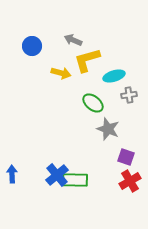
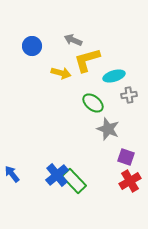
blue arrow: rotated 36 degrees counterclockwise
green rectangle: moved 1 px left, 1 px down; rotated 45 degrees clockwise
